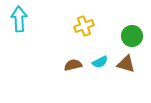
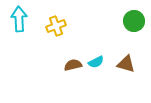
yellow cross: moved 28 px left
green circle: moved 2 px right, 15 px up
cyan semicircle: moved 4 px left
